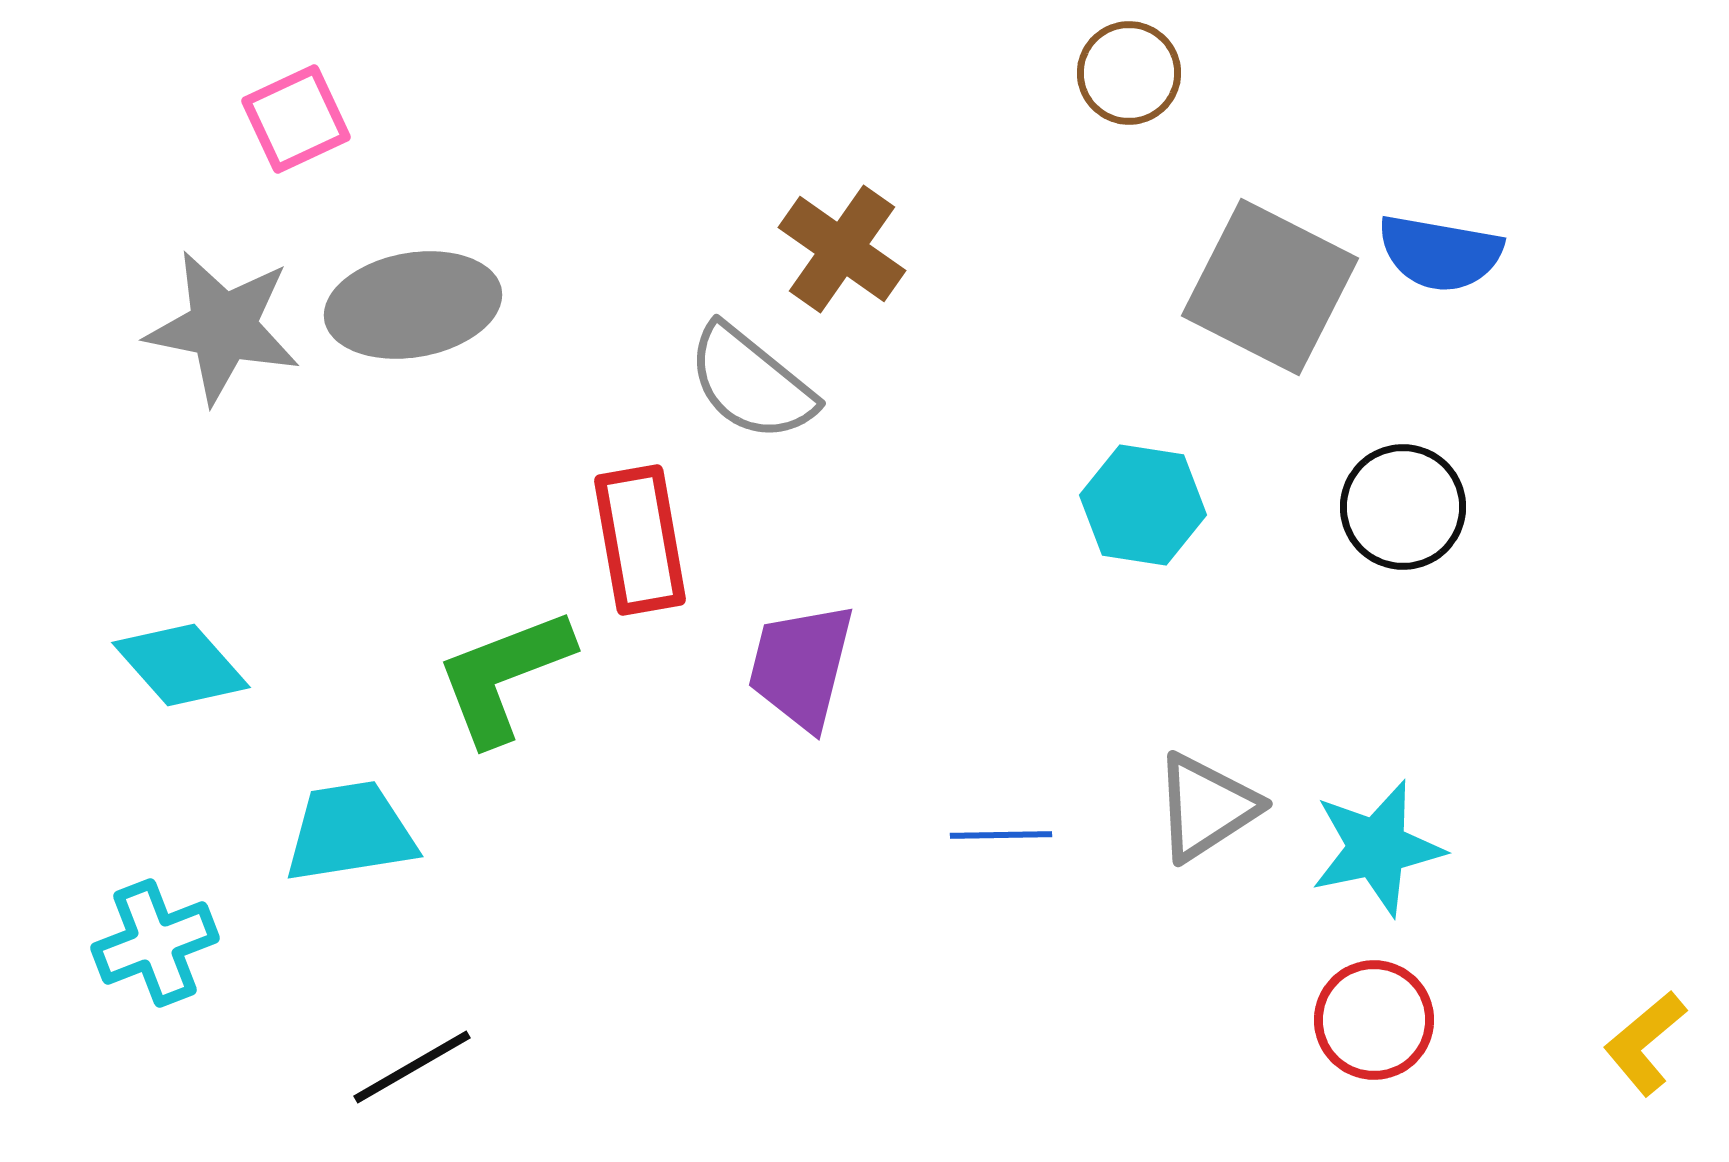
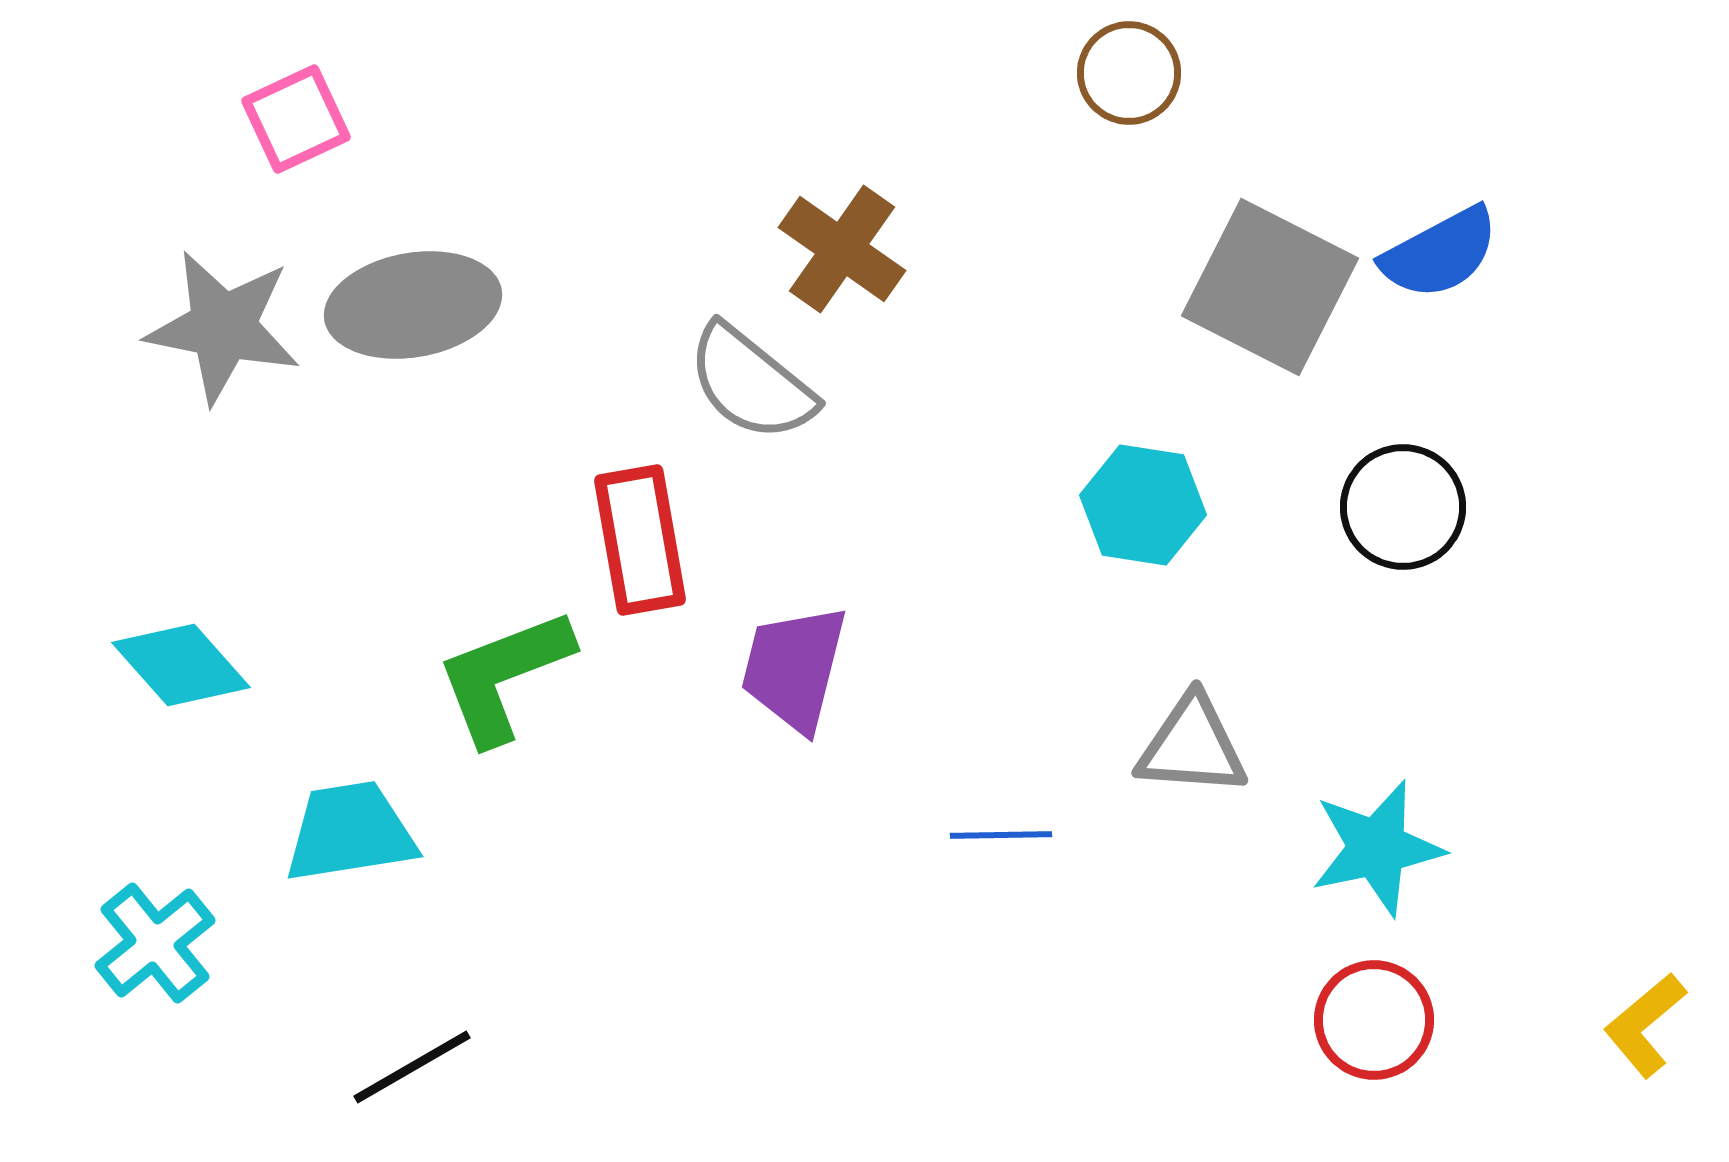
blue semicircle: rotated 38 degrees counterclockwise
purple trapezoid: moved 7 px left, 2 px down
gray triangle: moved 14 px left, 61 px up; rotated 37 degrees clockwise
cyan cross: rotated 18 degrees counterclockwise
yellow L-shape: moved 18 px up
